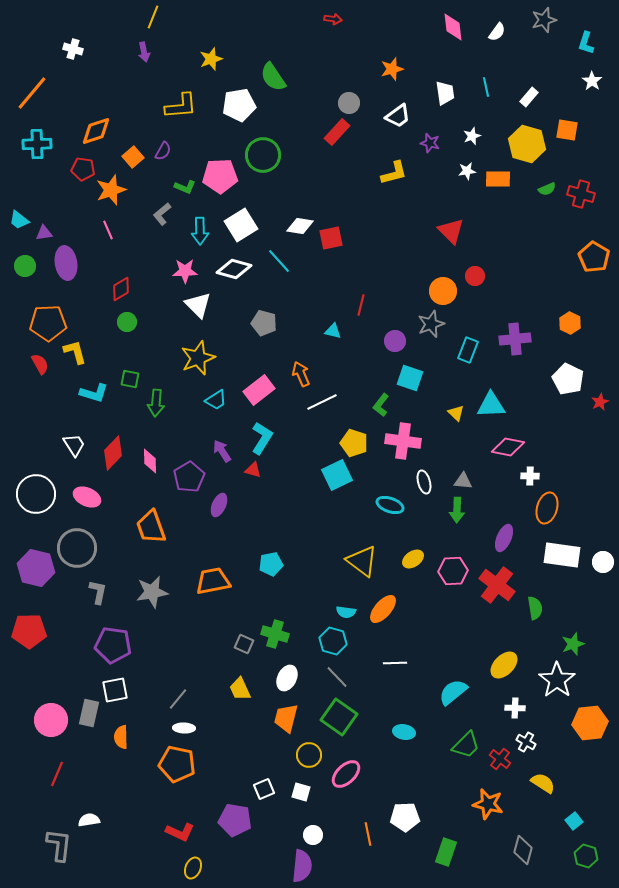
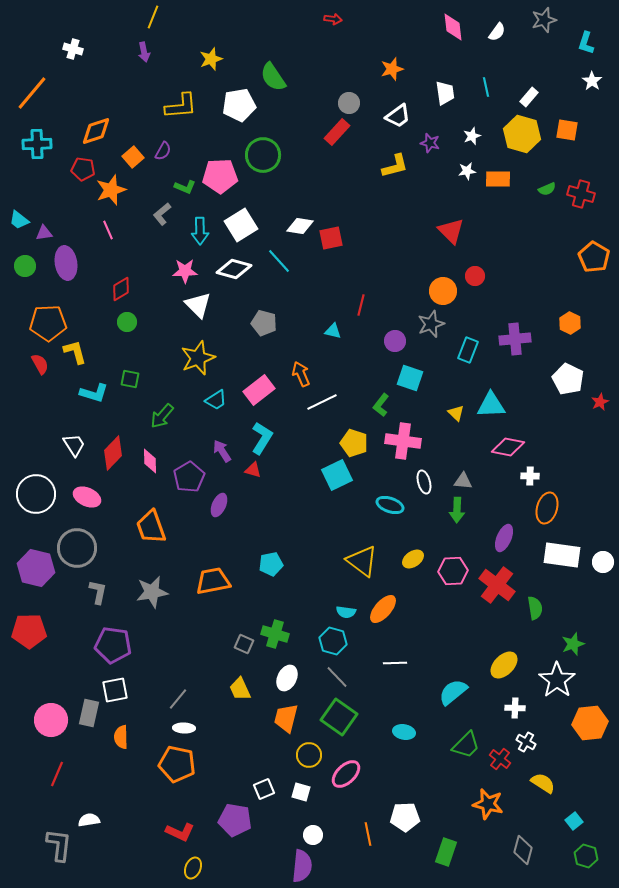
yellow hexagon at (527, 144): moved 5 px left, 10 px up
yellow L-shape at (394, 173): moved 1 px right, 7 px up
green arrow at (156, 403): moved 6 px right, 13 px down; rotated 36 degrees clockwise
